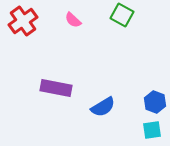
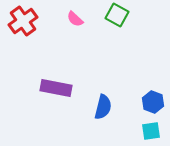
green square: moved 5 px left
pink semicircle: moved 2 px right, 1 px up
blue hexagon: moved 2 px left
blue semicircle: rotated 45 degrees counterclockwise
cyan square: moved 1 px left, 1 px down
